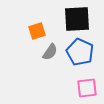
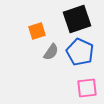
black square: rotated 16 degrees counterclockwise
gray semicircle: moved 1 px right
